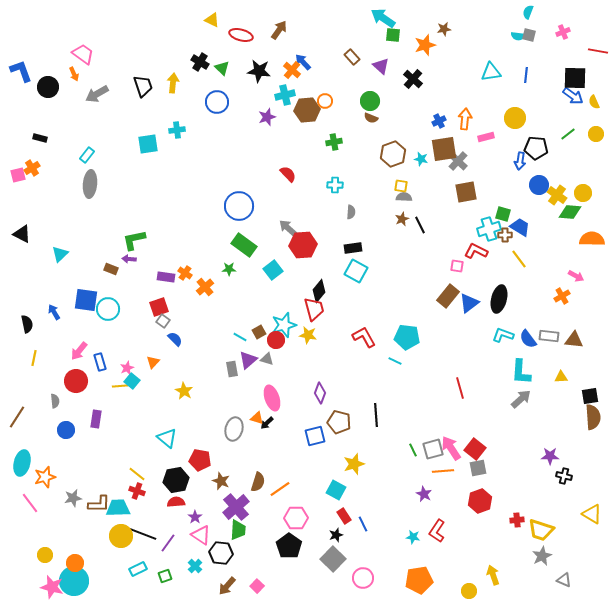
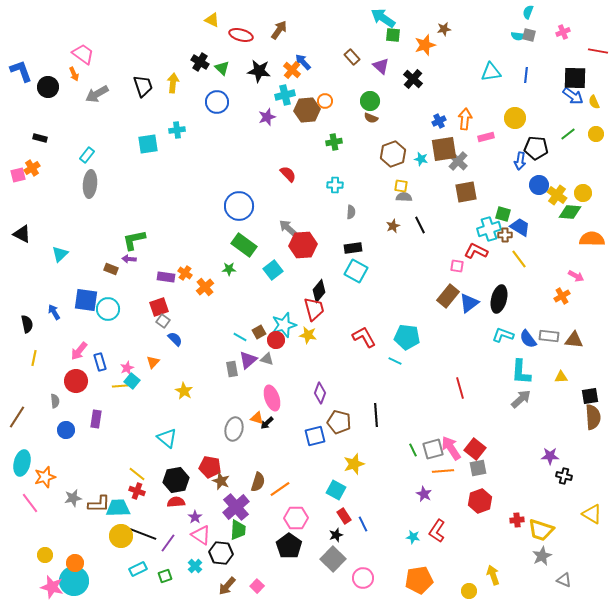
brown star at (402, 219): moved 9 px left, 7 px down
red pentagon at (200, 460): moved 10 px right, 7 px down
